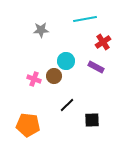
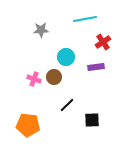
cyan circle: moved 4 px up
purple rectangle: rotated 35 degrees counterclockwise
brown circle: moved 1 px down
